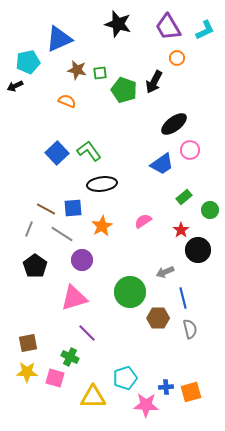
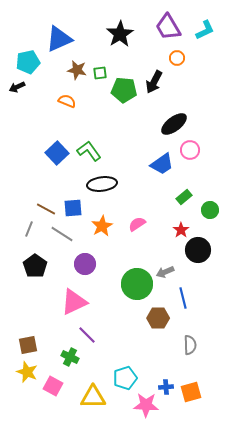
black star at (118, 24): moved 2 px right, 10 px down; rotated 24 degrees clockwise
black arrow at (15, 86): moved 2 px right, 1 px down
green pentagon at (124, 90): rotated 15 degrees counterclockwise
pink semicircle at (143, 221): moved 6 px left, 3 px down
purple circle at (82, 260): moved 3 px right, 4 px down
green circle at (130, 292): moved 7 px right, 8 px up
pink triangle at (74, 298): moved 4 px down; rotated 8 degrees counterclockwise
gray semicircle at (190, 329): moved 16 px down; rotated 12 degrees clockwise
purple line at (87, 333): moved 2 px down
brown square at (28, 343): moved 2 px down
yellow star at (27, 372): rotated 20 degrees clockwise
pink square at (55, 378): moved 2 px left, 8 px down; rotated 12 degrees clockwise
